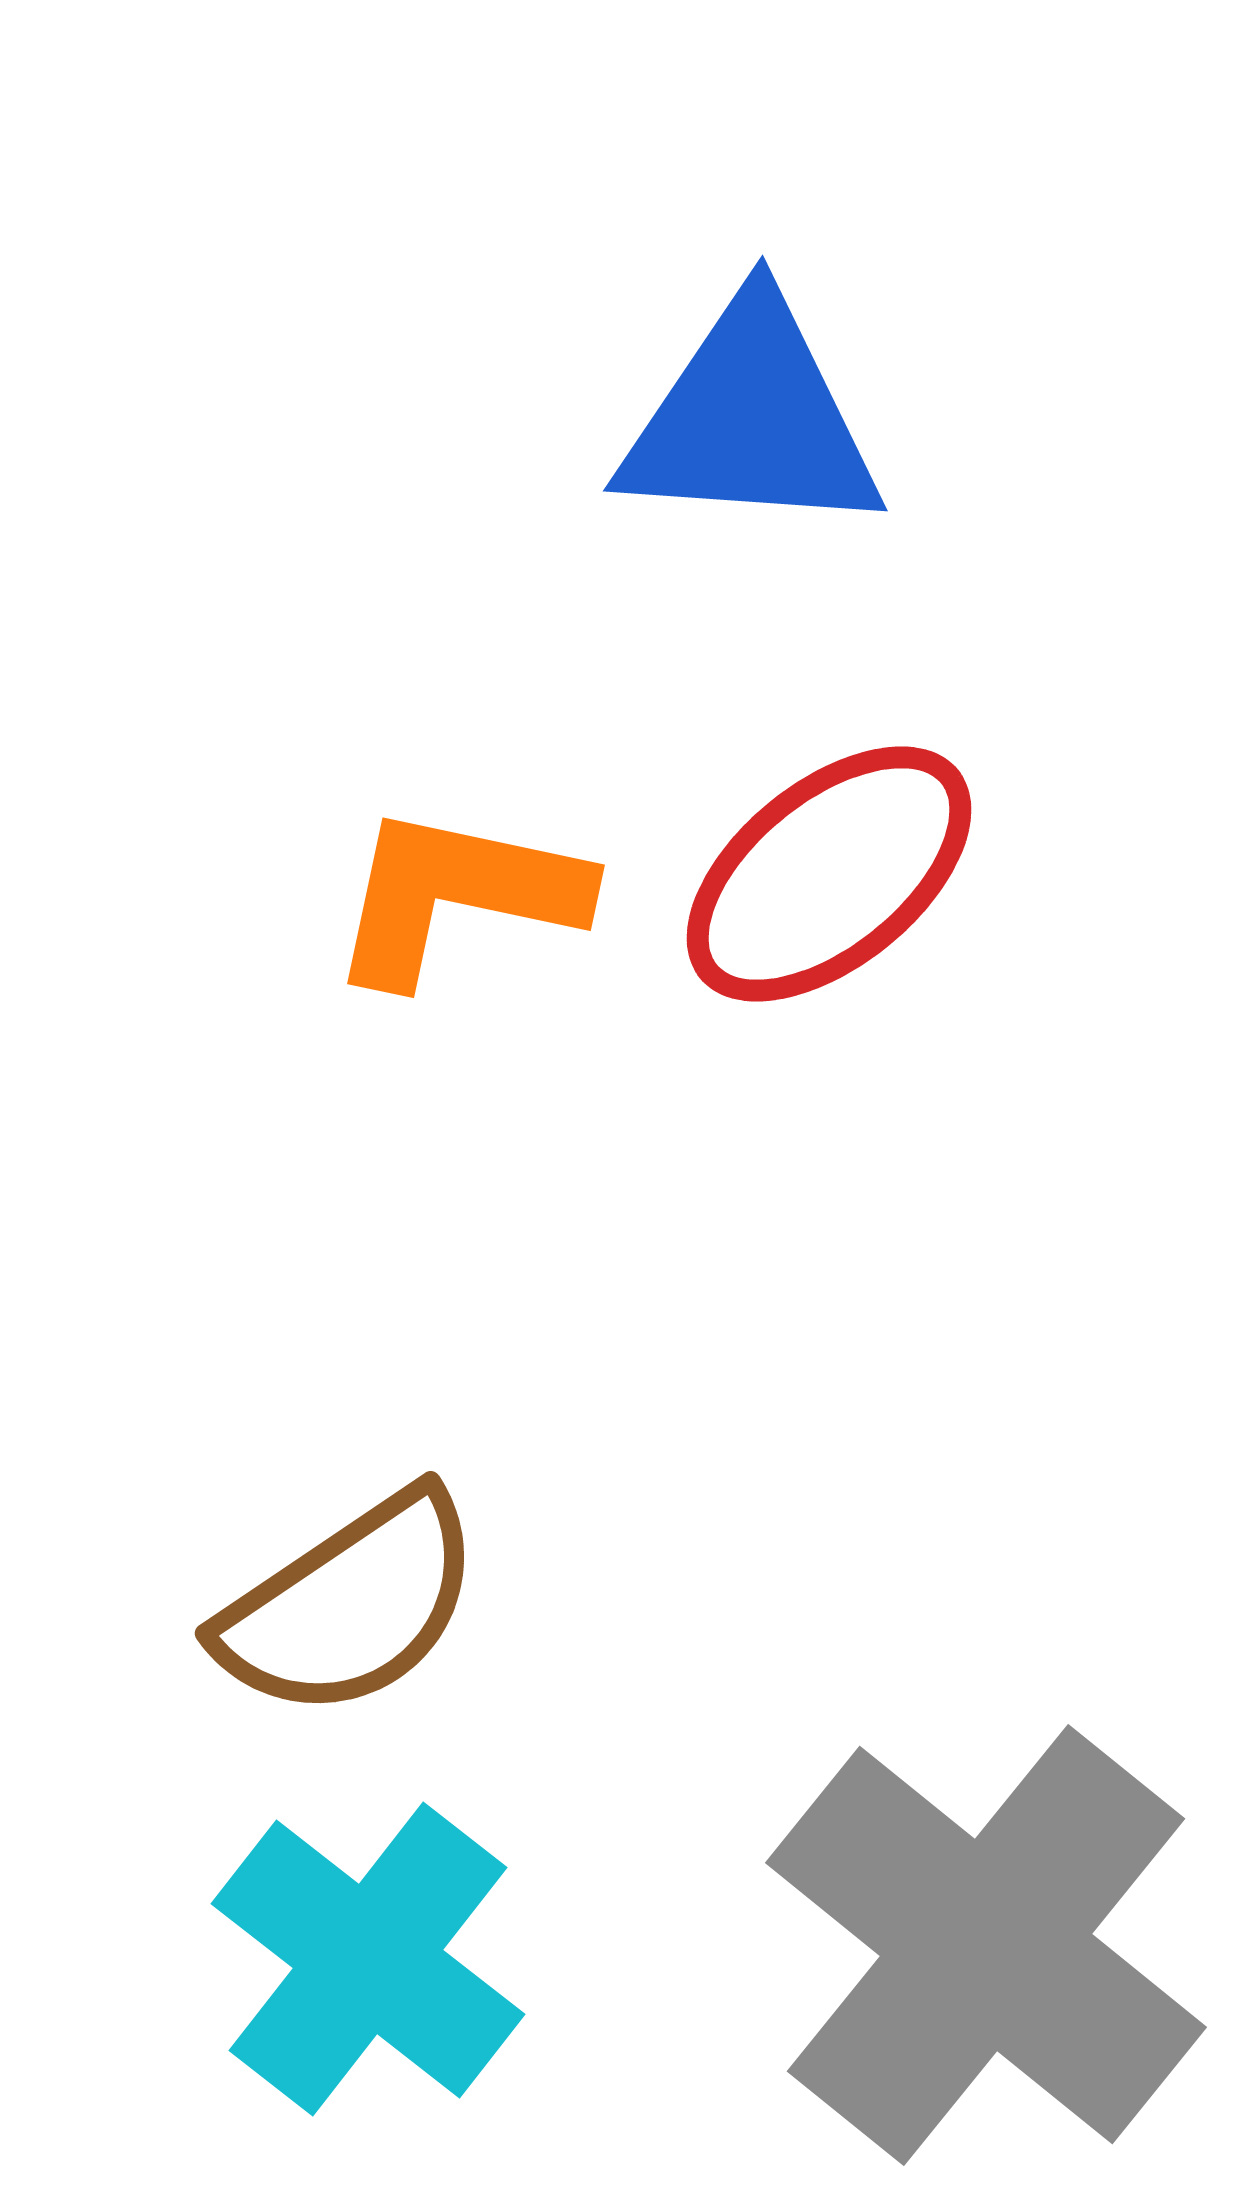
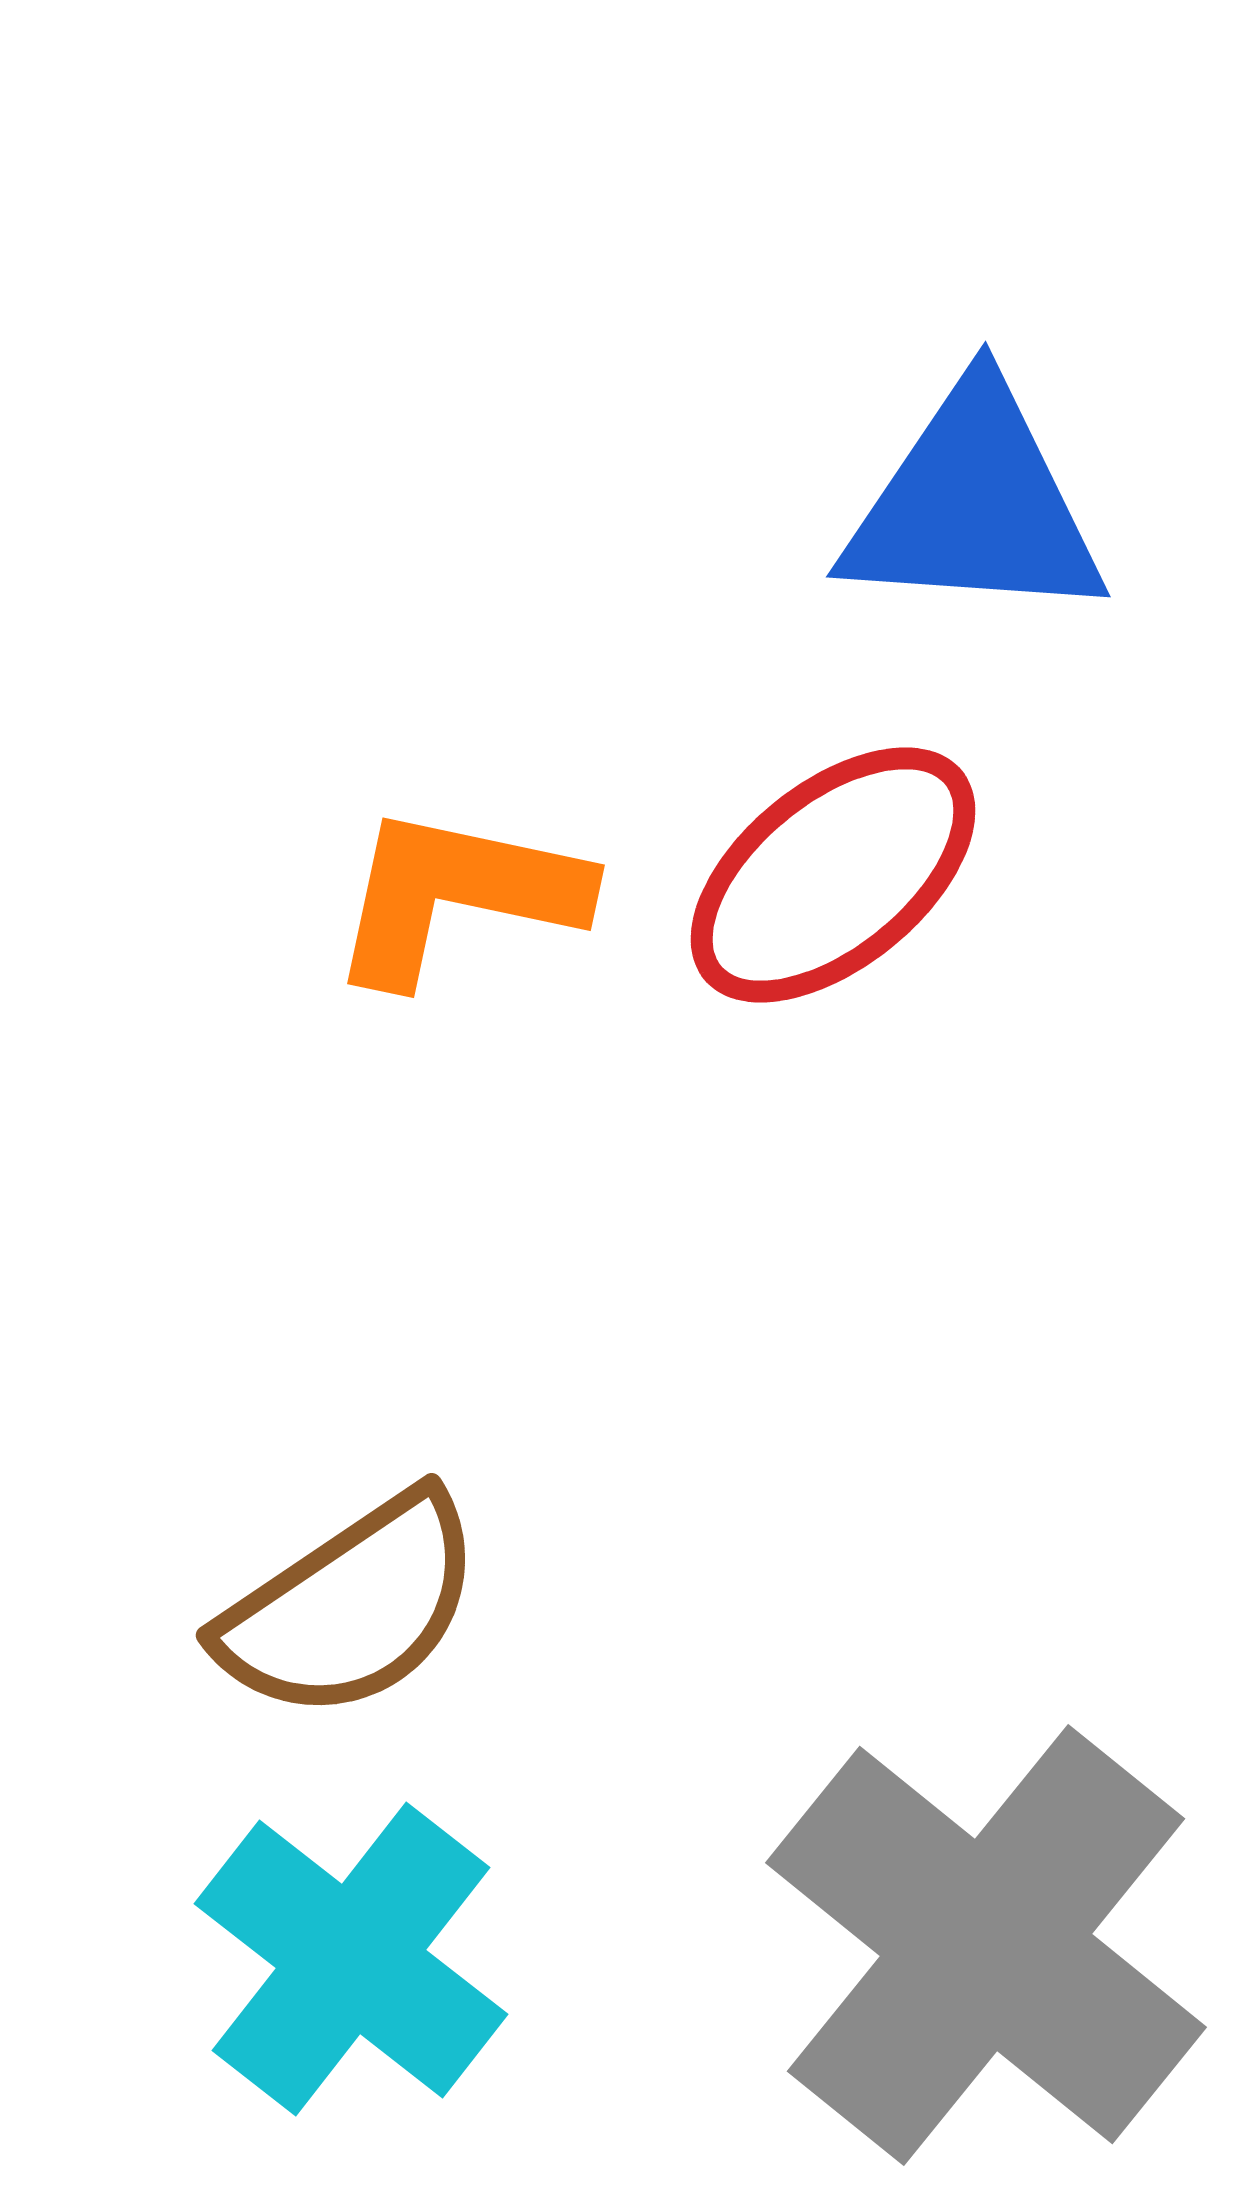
blue triangle: moved 223 px right, 86 px down
red ellipse: moved 4 px right, 1 px down
brown semicircle: moved 1 px right, 2 px down
cyan cross: moved 17 px left
